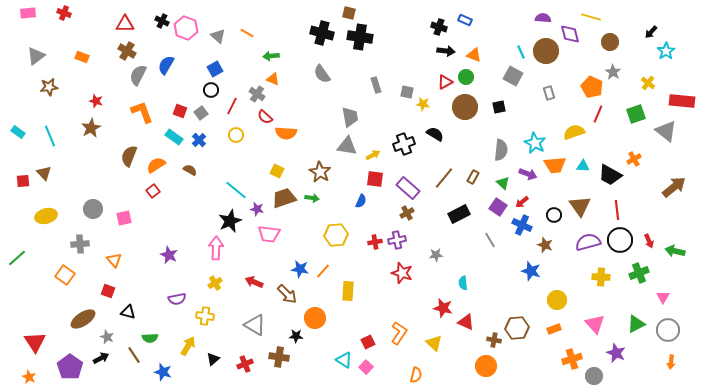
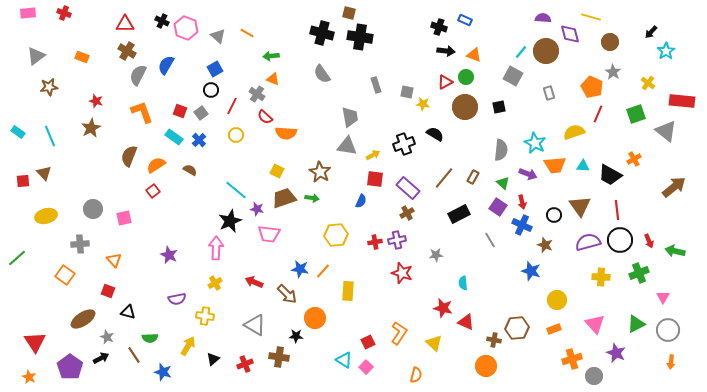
cyan line at (521, 52): rotated 64 degrees clockwise
red arrow at (522, 202): rotated 64 degrees counterclockwise
